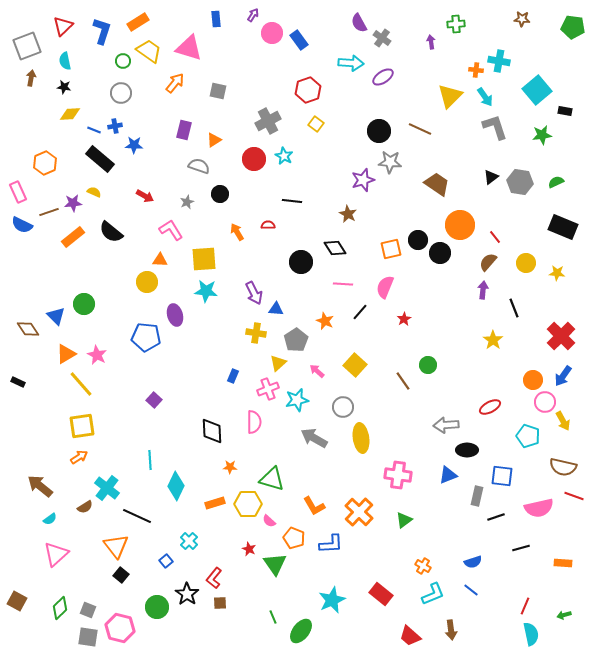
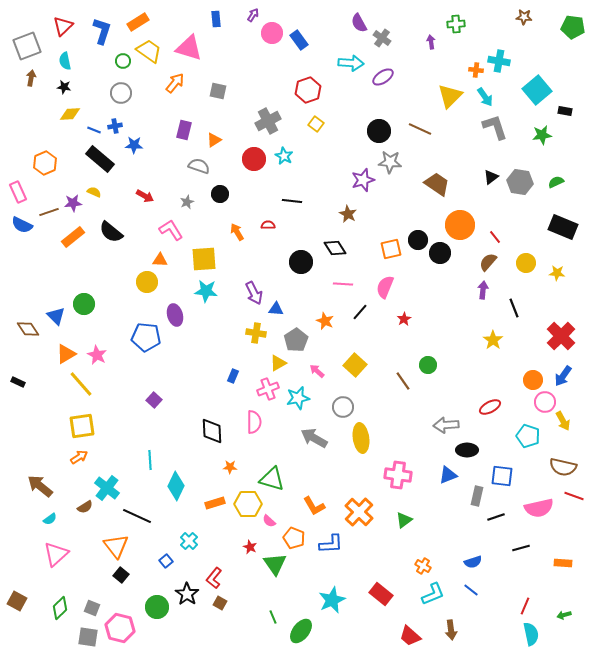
brown star at (522, 19): moved 2 px right, 2 px up
yellow triangle at (278, 363): rotated 12 degrees clockwise
cyan star at (297, 400): moved 1 px right, 2 px up
red star at (249, 549): moved 1 px right, 2 px up
brown square at (220, 603): rotated 32 degrees clockwise
gray square at (88, 610): moved 4 px right, 2 px up
